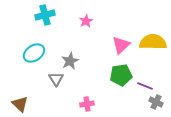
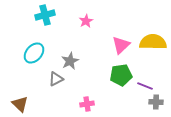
cyan ellipse: rotated 15 degrees counterclockwise
gray triangle: rotated 35 degrees clockwise
gray cross: rotated 24 degrees counterclockwise
